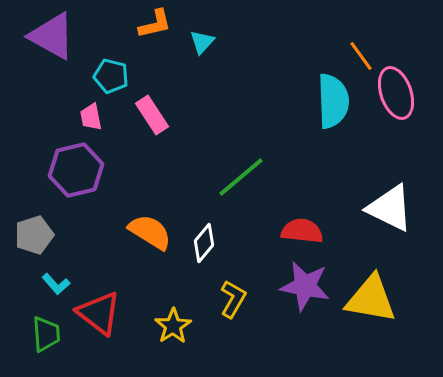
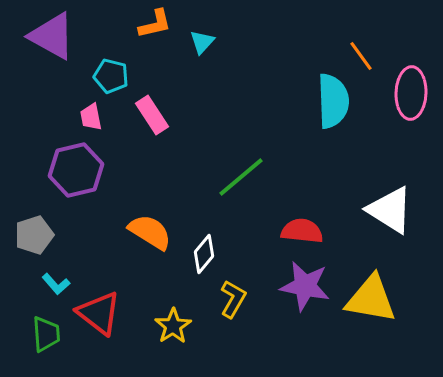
pink ellipse: moved 15 px right; rotated 21 degrees clockwise
white triangle: moved 2 px down; rotated 6 degrees clockwise
white diamond: moved 11 px down
